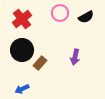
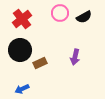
black semicircle: moved 2 px left
black circle: moved 2 px left
brown rectangle: rotated 24 degrees clockwise
